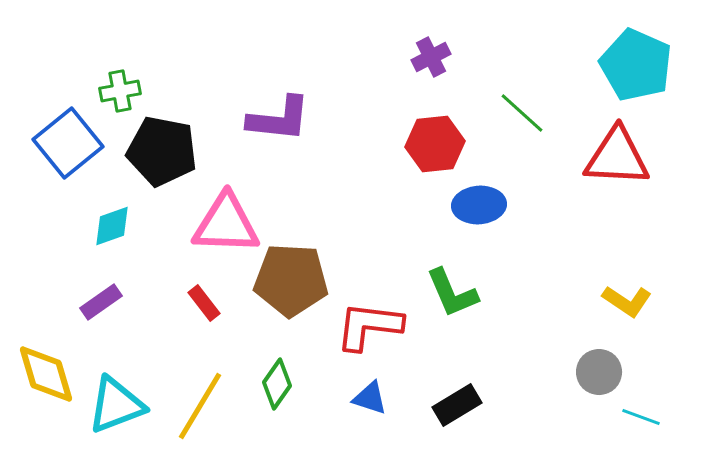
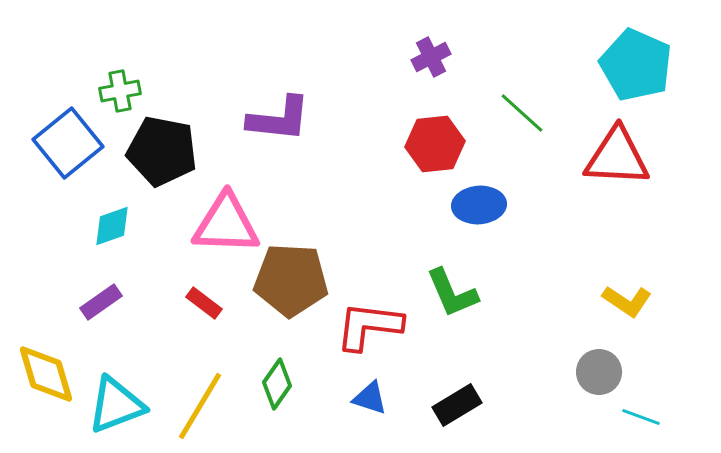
red rectangle: rotated 15 degrees counterclockwise
